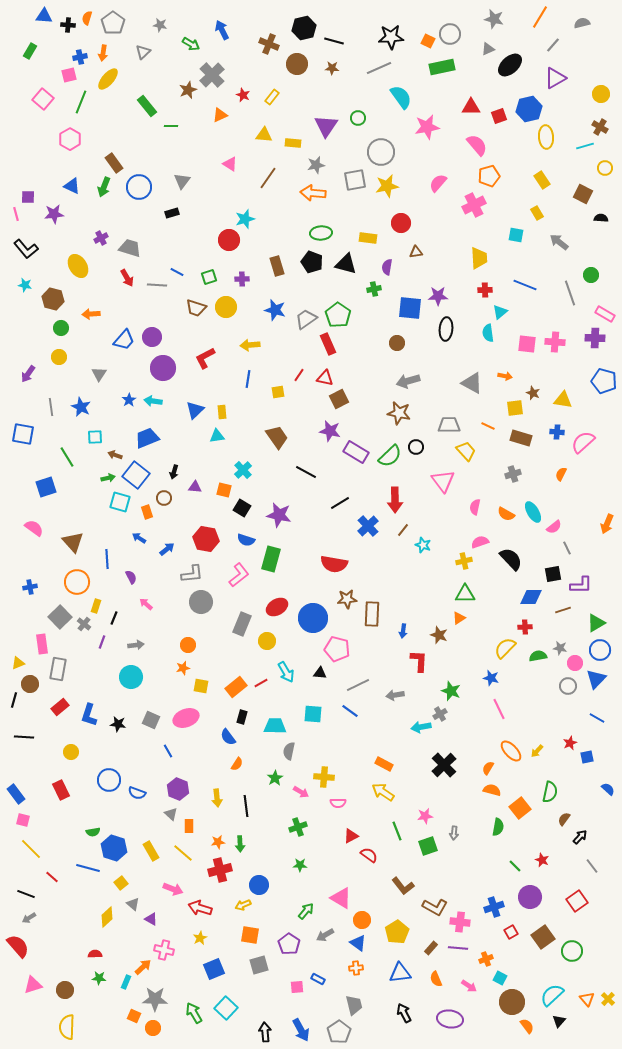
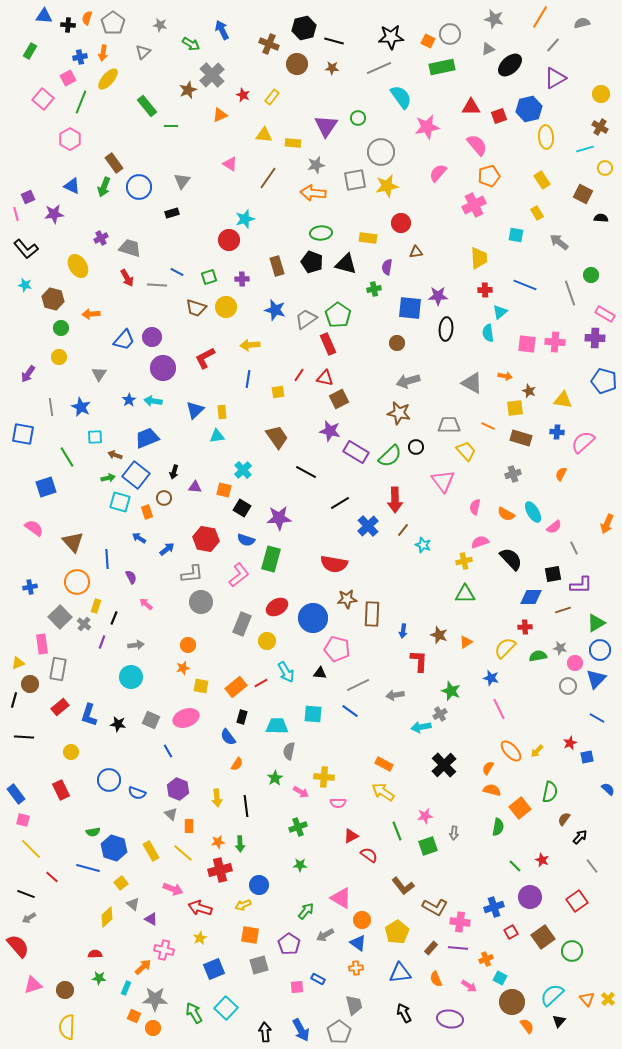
pink square at (69, 75): moved 1 px left, 3 px down; rotated 14 degrees counterclockwise
cyan line at (585, 146): moved 3 px down
pink semicircle at (438, 183): moved 10 px up
purple square at (28, 197): rotated 24 degrees counterclockwise
brown star at (533, 393): moved 4 px left, 2 px up
purple star at (279, 515): moved 3 px down; rotated 15 degrees counterclockwise
gray line at (567, 548): moved 7 px right
orange triangle at (459, 618): moved 7 px right, 24 px down
cyan trapezoid at (275, 726): moved 2 px right
cyan rectangle at (126, 982): moved 6 px down
